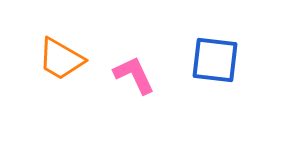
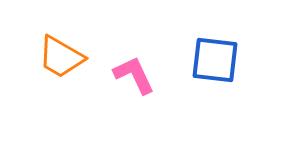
orange trapezoid: moved 2 px up
